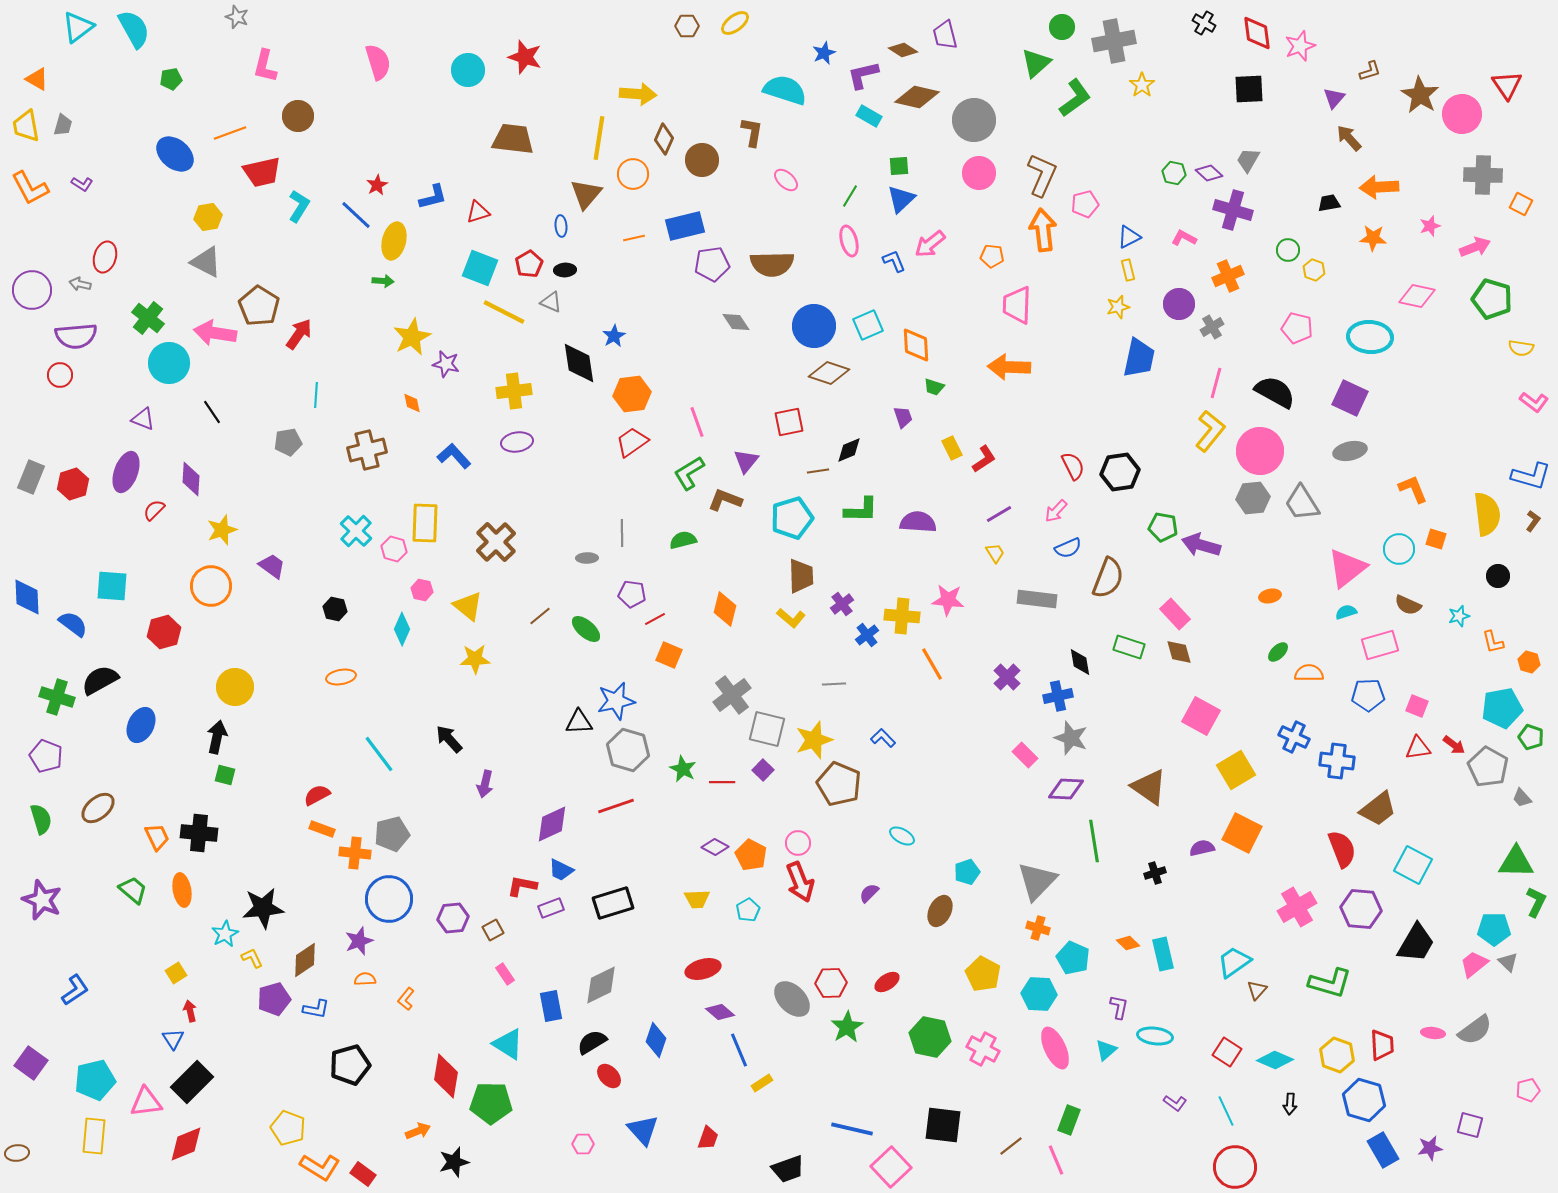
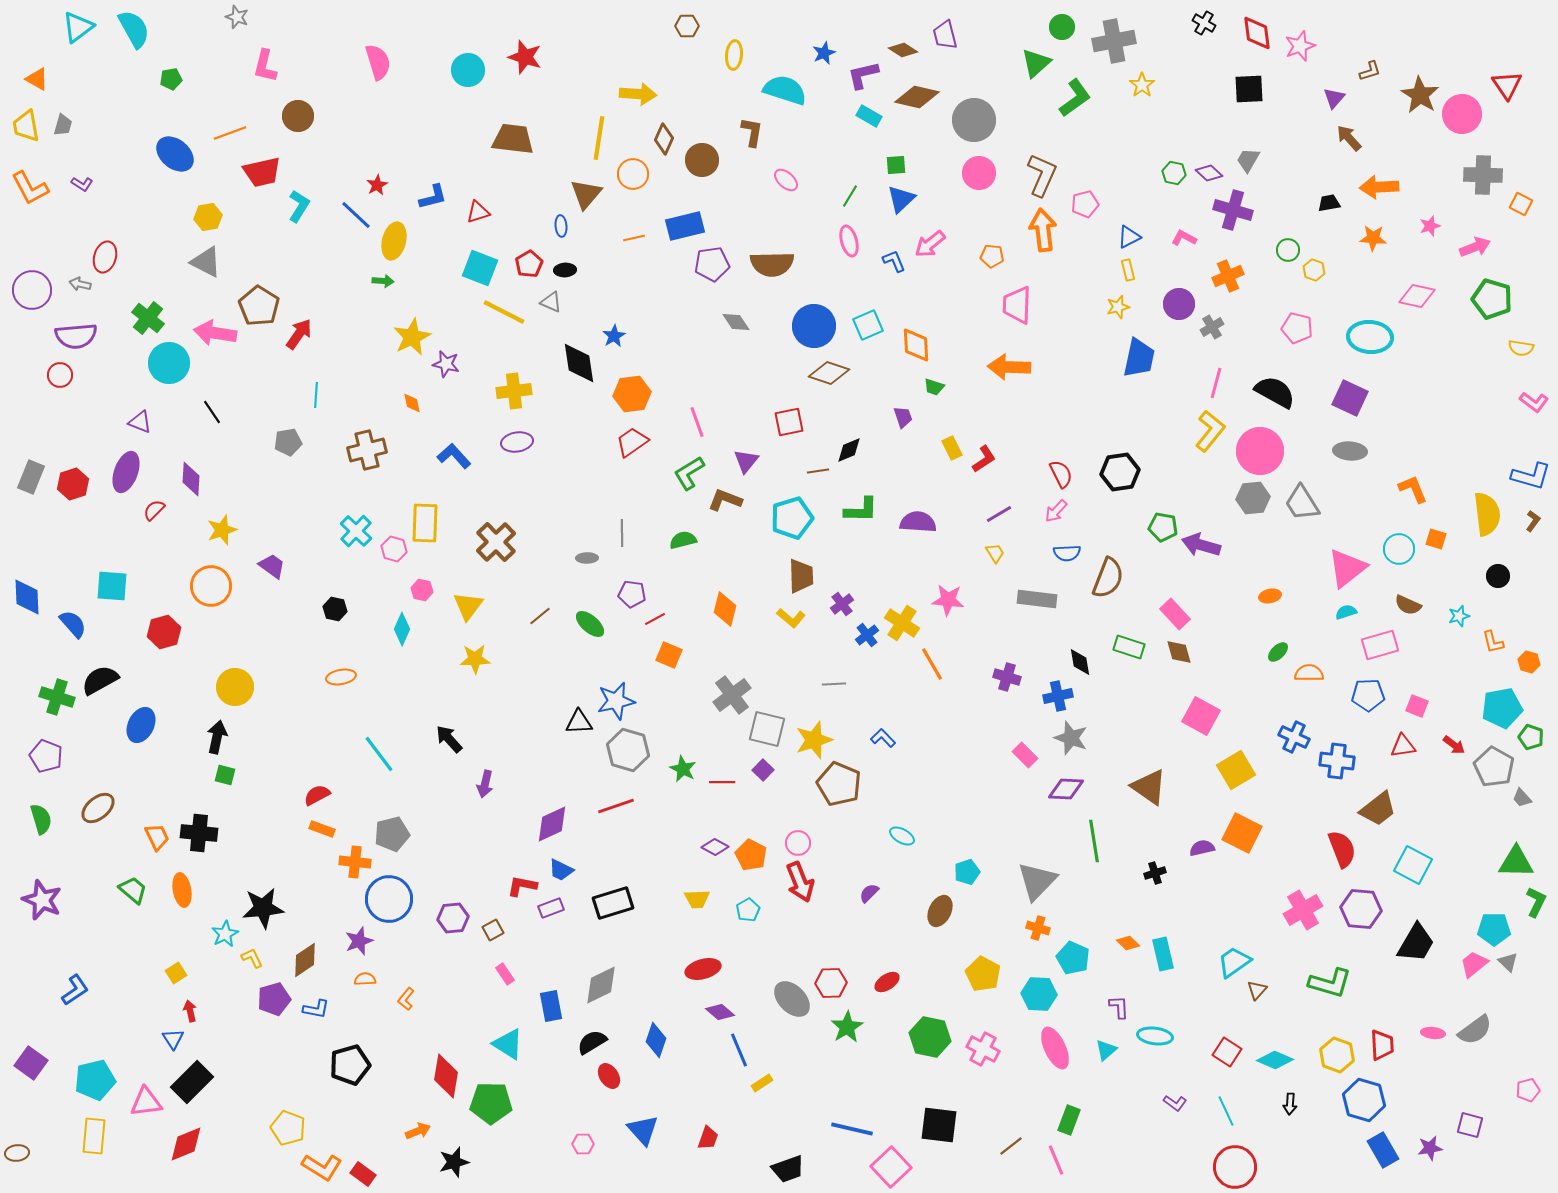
yellow ellipse at (735, 23): moved 1 px left, 32 px down; rotated 48 degrees counterclockwise
green square at (899, 166): moved 3 px left, 1 px up
purple triangle at (143, 419): moved 3 px left, 3 px down
gray ellipse at (1350, 451): rotated 16 degrees clockwise
red semicircle at (1073, 466): moved 12 px left, 8 px down
blue semicircle at (1068, 548): moved 1 px left, 5 px down; rotated 20 degrees clockwise
yellow triangle at (468, 606): rotated 28 degrees clockwise
yellow cross at (902, 616): moved 7 px down; rotated 28 degrees clockwise
blue semicircle at (73, 624): rotated 12 degrees clockwise
green ellipse at (586, 629): moved 4 px right, 5 px up
purple cross at (1007, 677): rotated 28 degrees counterclockwise
red triangle at (1418, 748): moved 15 px left, 2 px up
gray pentagon at (1488, 767): moved 6 px right
orange cross at (355, 853): moved 9 px down
pink cross at (1297, 907): moved 6 px right, 3 px down
purple L-shape at (1119, 1007): rotated 15 degrees counterclockwise
red ellipse at (609, 1076): rotated 10 degrees clockwise
black square at (943, 1125): moved 4 px left
orange L-shape at (320, 1167): moved 2 px right
